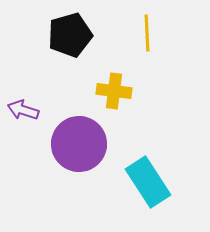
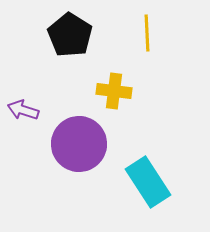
black pentagon: rotated 24 degrees counterclockwise
